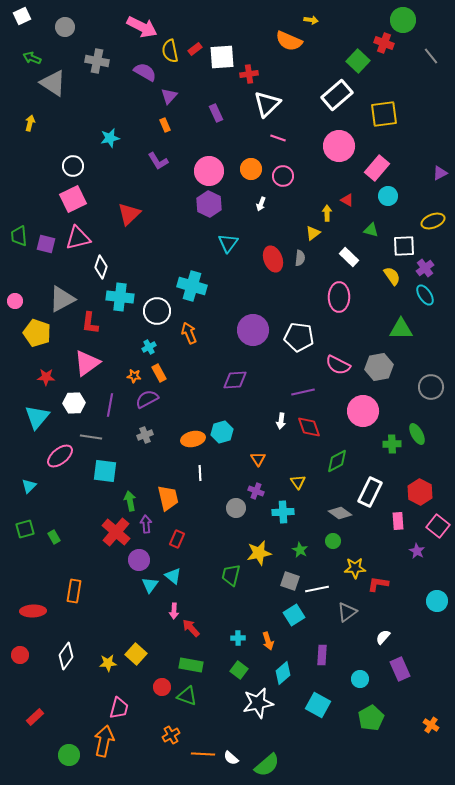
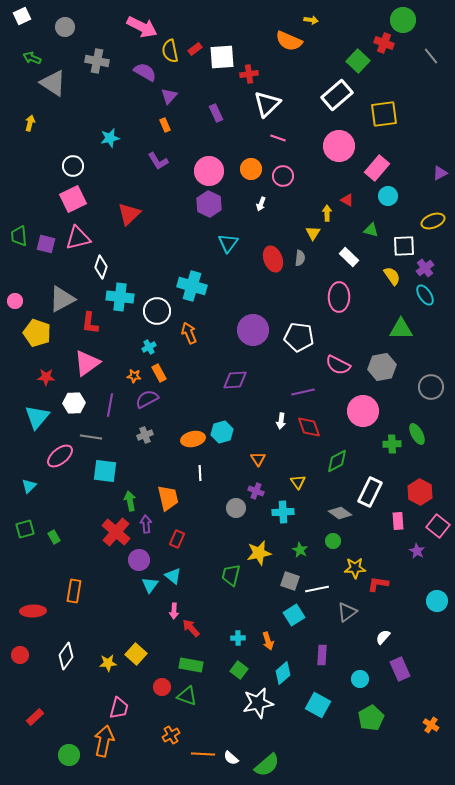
yellow triangle at (313, 233): rotated 21 degrees counterclockwise
gray hexagon at (379, 367): moved 3 px right
